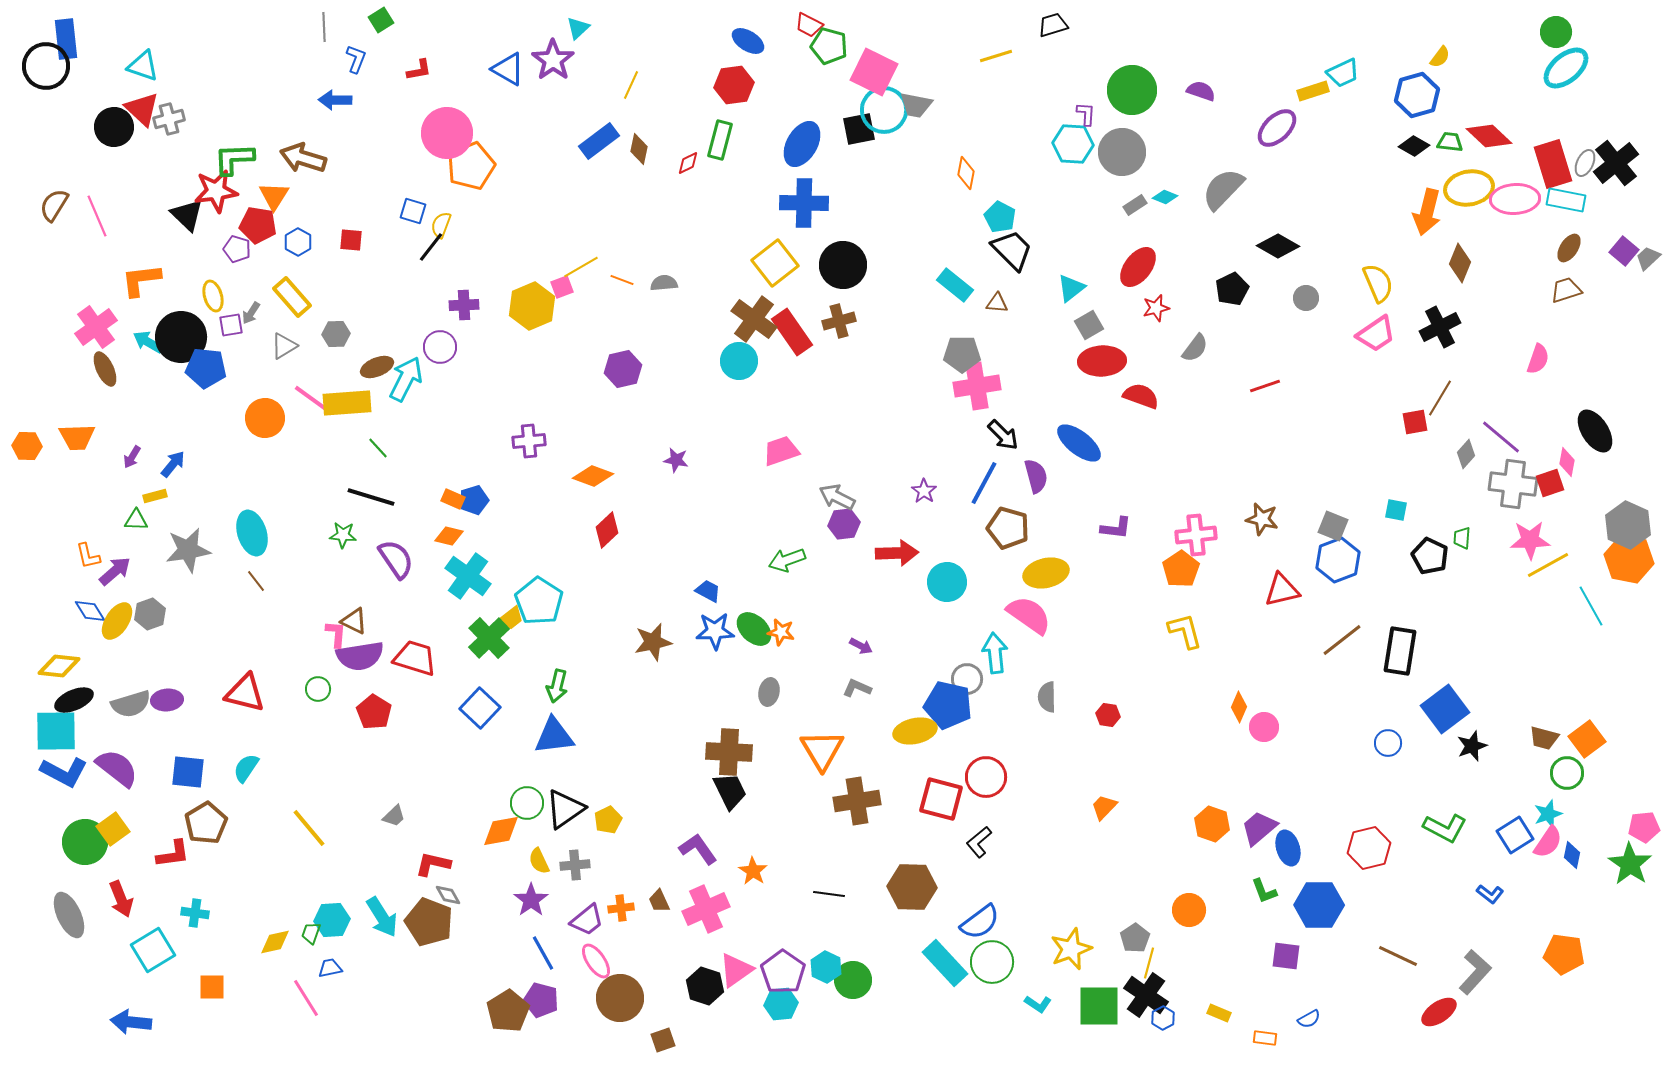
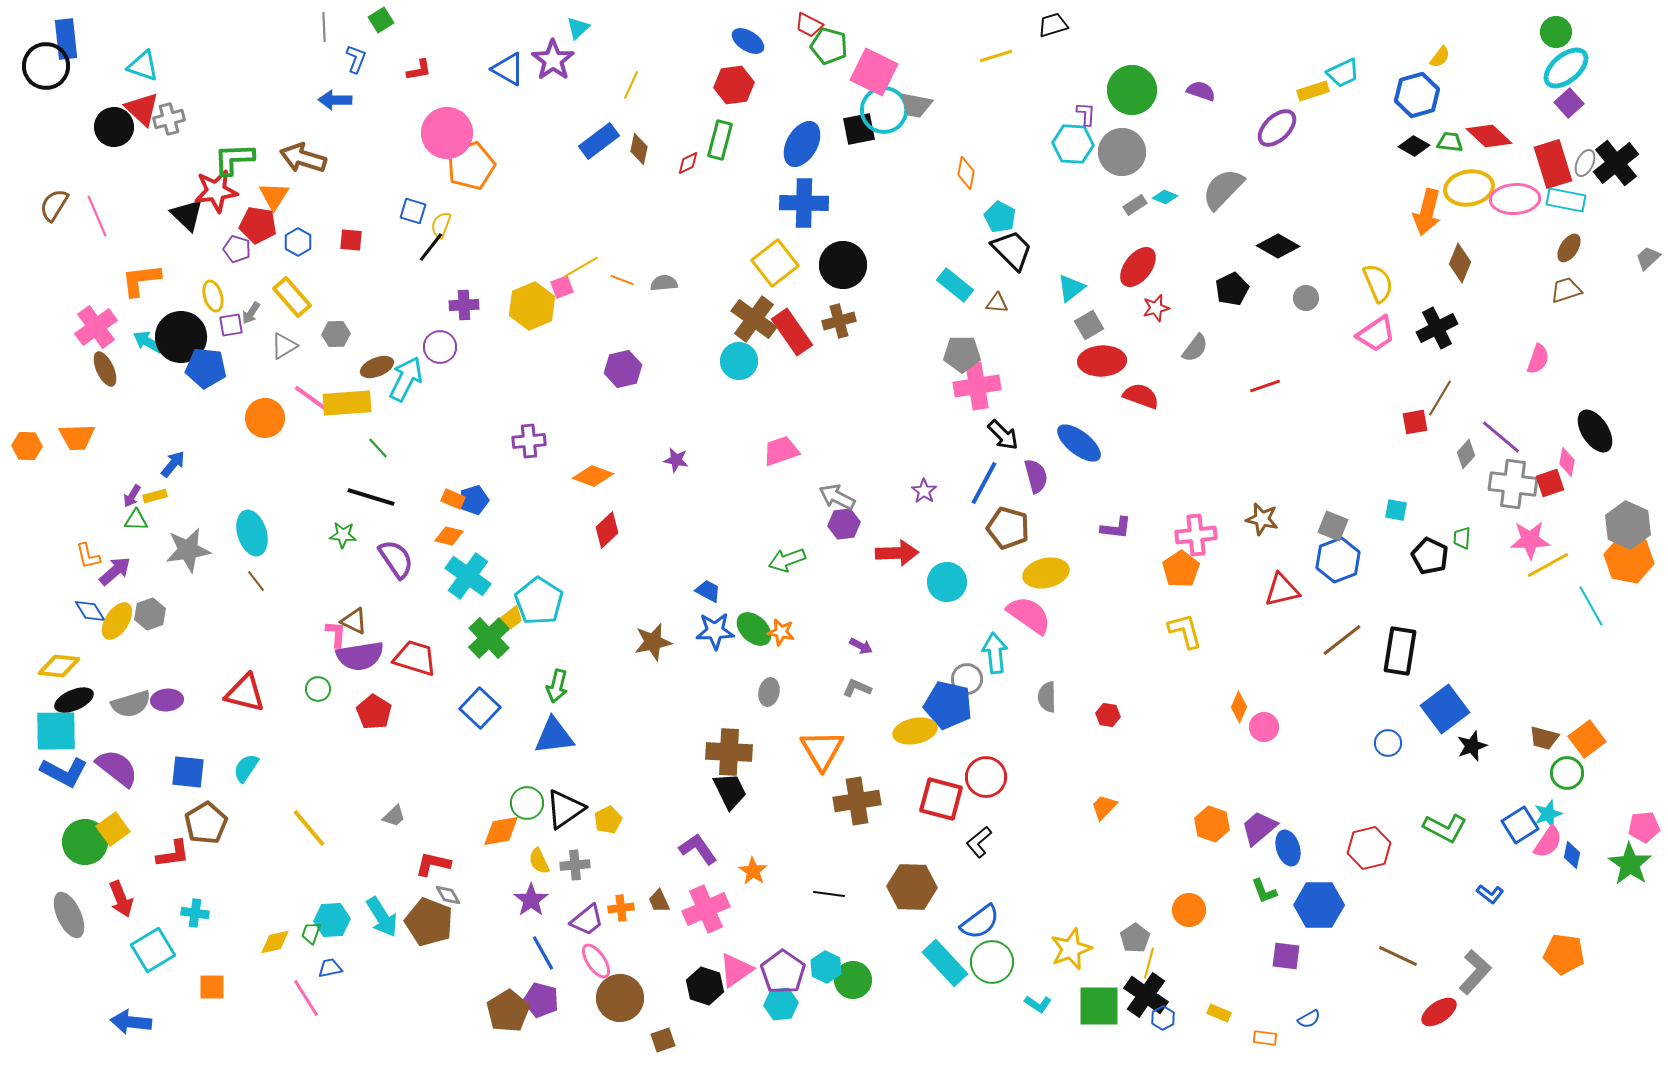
purple square at (1624, 251): moved 55 px left, 148 px up; rotated 8 degrees clockwise
black cross at (1440, 327): moved 3 px left, 1 px down
purple arrow at (132, 457): moved 39 px down
blue square at (1515, 835): moved 5 px right, 10 px up
